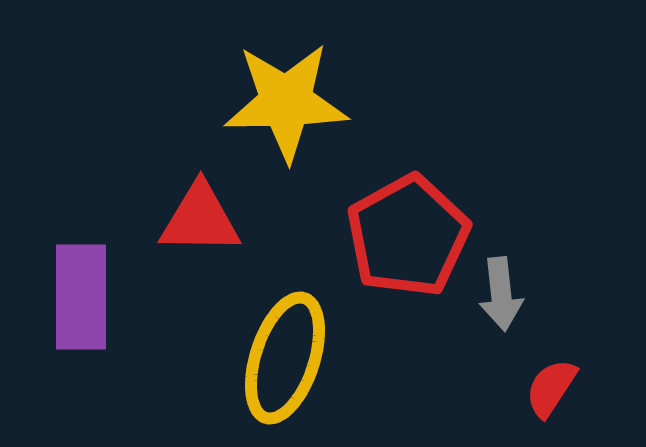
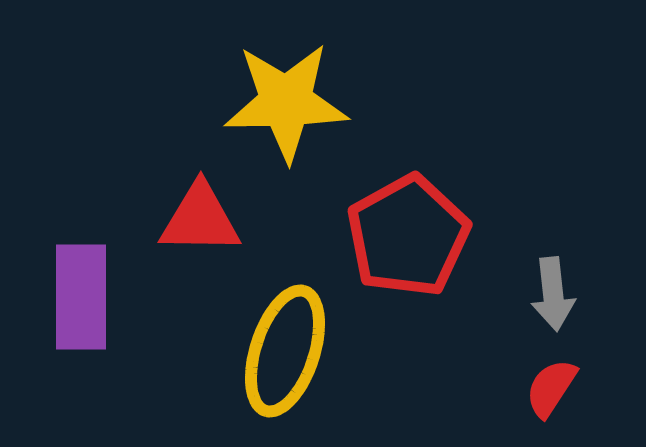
gray arrow: moved 52 px right
yellow ellipse: moved 7 px up
